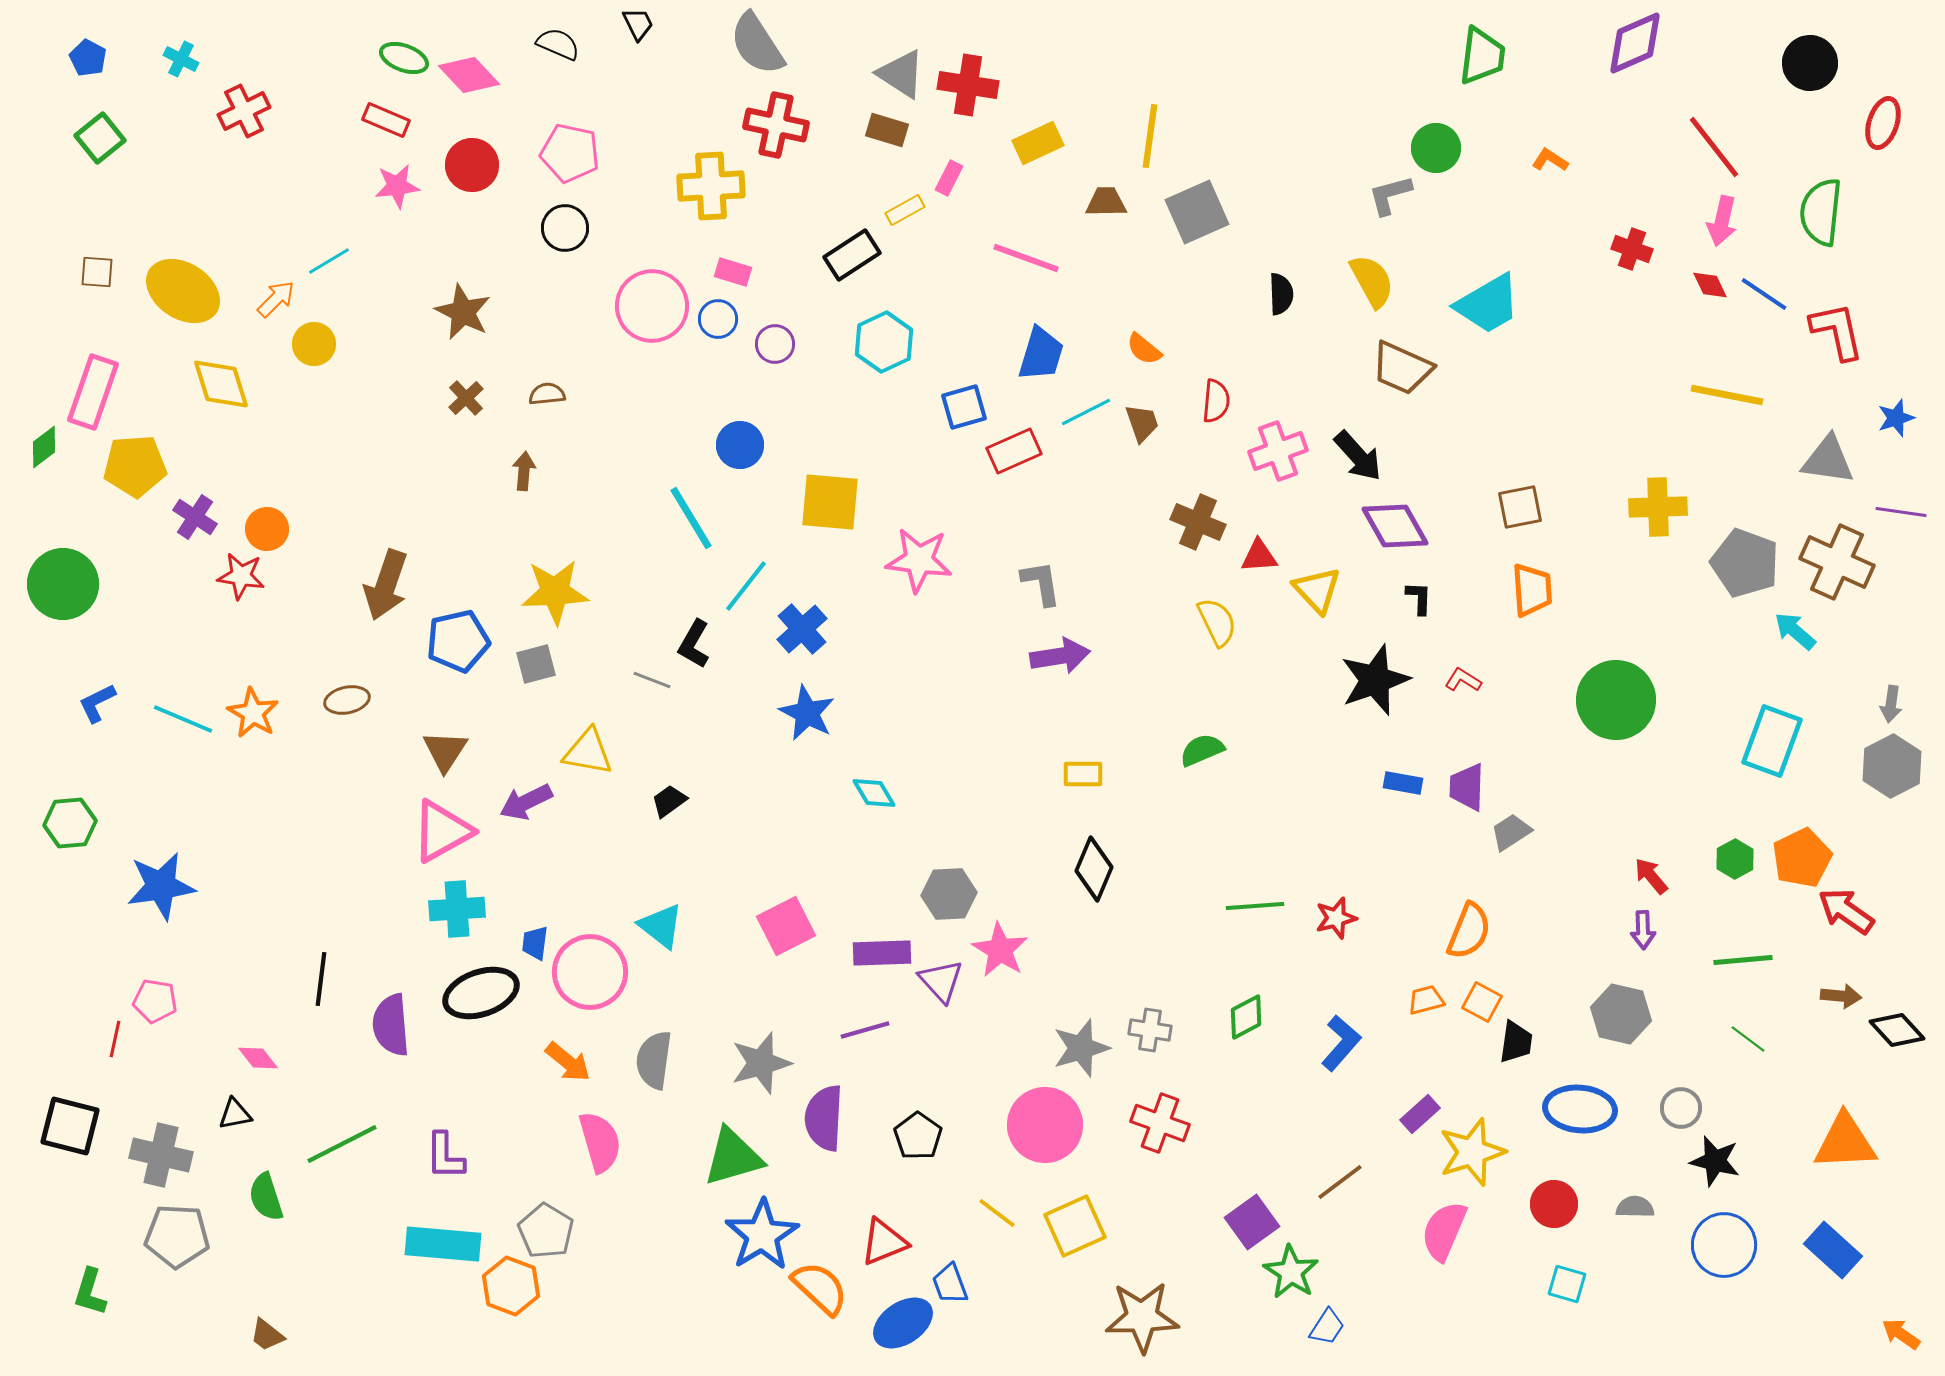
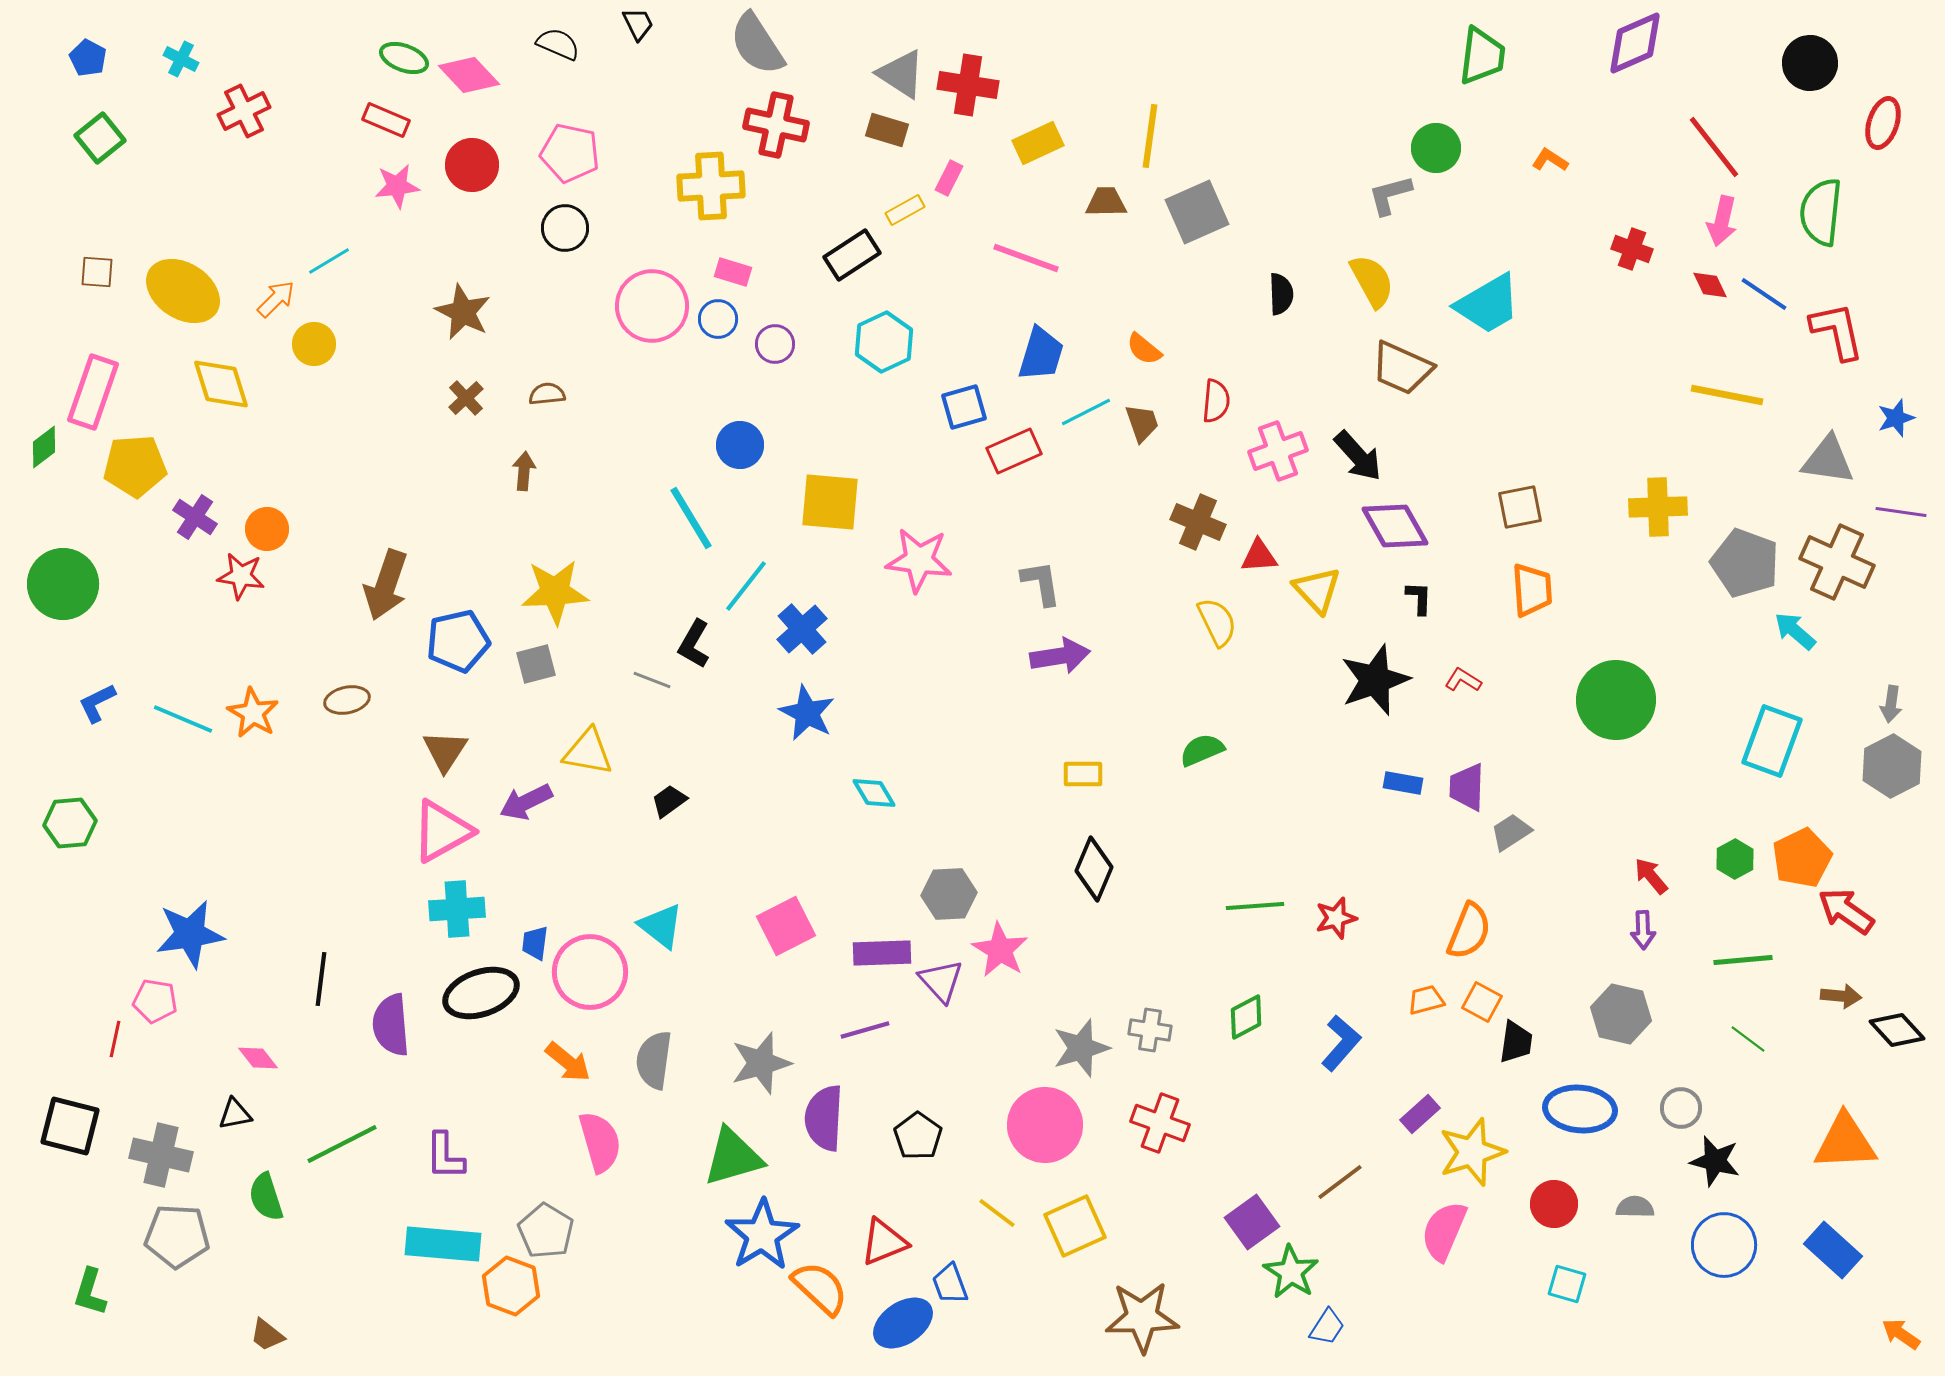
blue star at (161, 886): moved 29 px right, 48 px down
